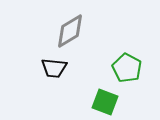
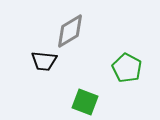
black trapezoid: moved 10 px left, 7 px up
green square: moved 20 px left
